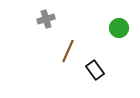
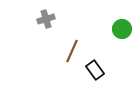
green circle: moved 3 px right, 1 px down
brown line: moved 4 px right
